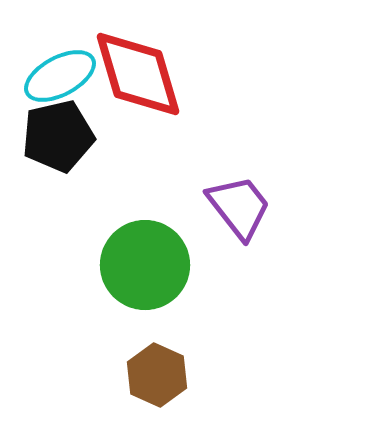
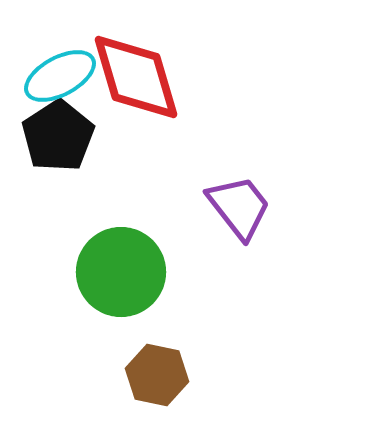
red diamond: moved 2 px left, 3 px down
black pentagon: rotated 20 degrees counterclockwise
green circle: moved 24 px left, 7 px down
brown hexagon: rotated 12 degrees counterclockwise
